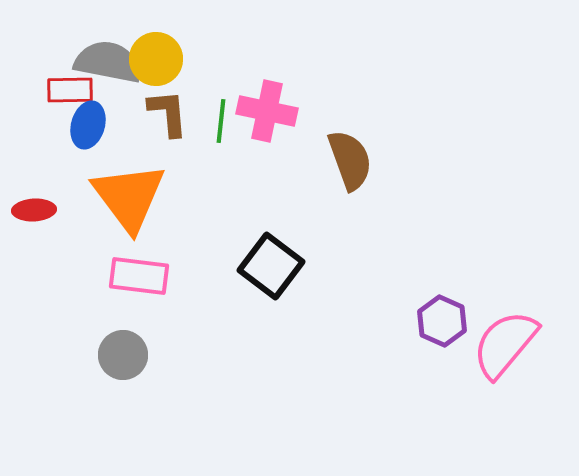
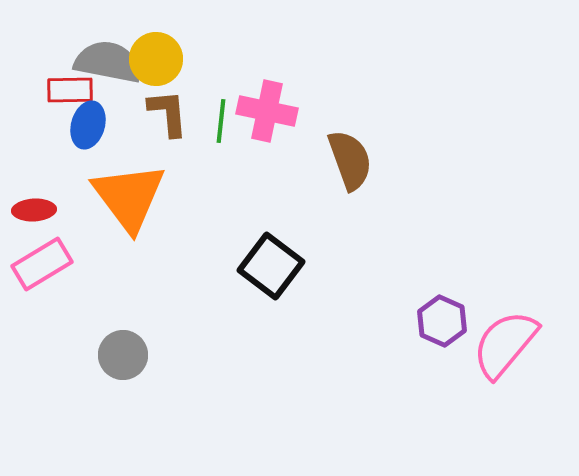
pink rectangle: moved 97 px left, 12 px up; rotated 38 degrees counterclockwise
